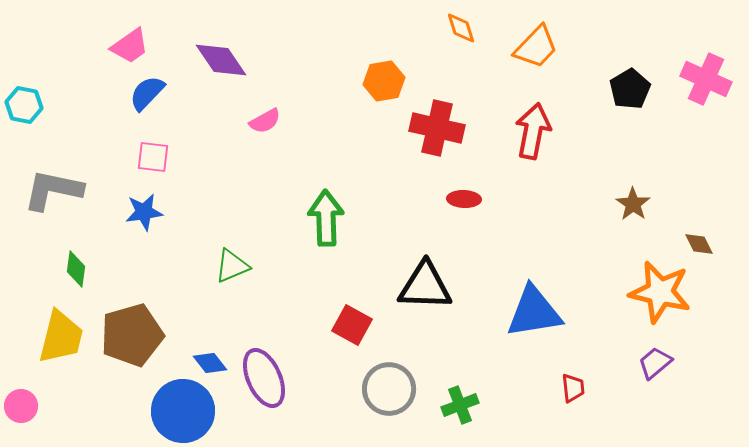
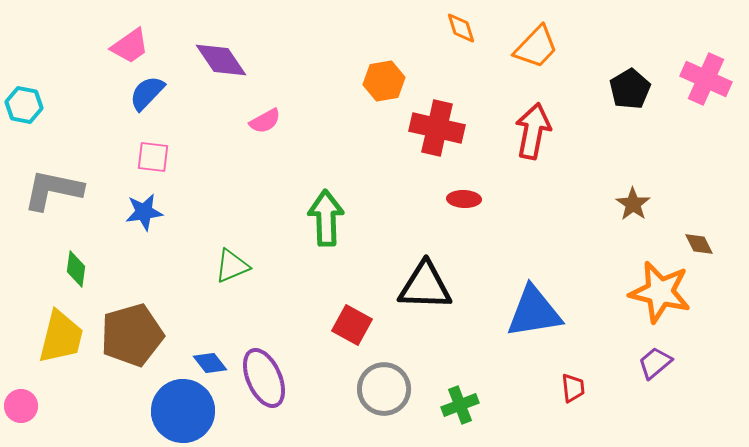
gray circle: moved 5 px left
